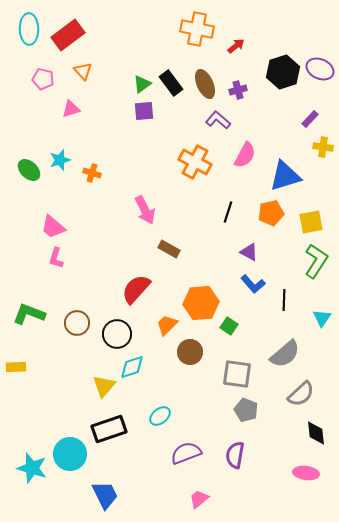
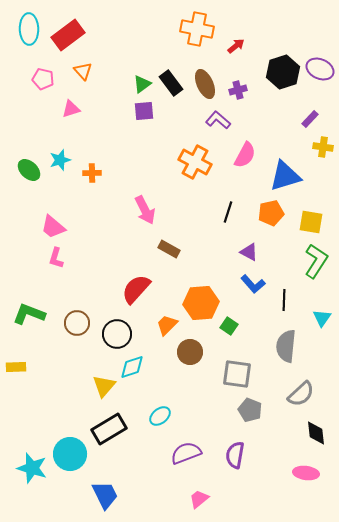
orange cross at (92, 173): rotated 18 degrees counterclockwise
yellow square at (311, 222): rotated 20 degrees clockwise
gray semicircle at (285, 354): moved 1 px right, 8 px up; rotated 136 degrees clockwise
gray pentagon at (246, 410): moved 4 px right
black rectangle at (109, 429): rotated 12 degrees counterclockwise
